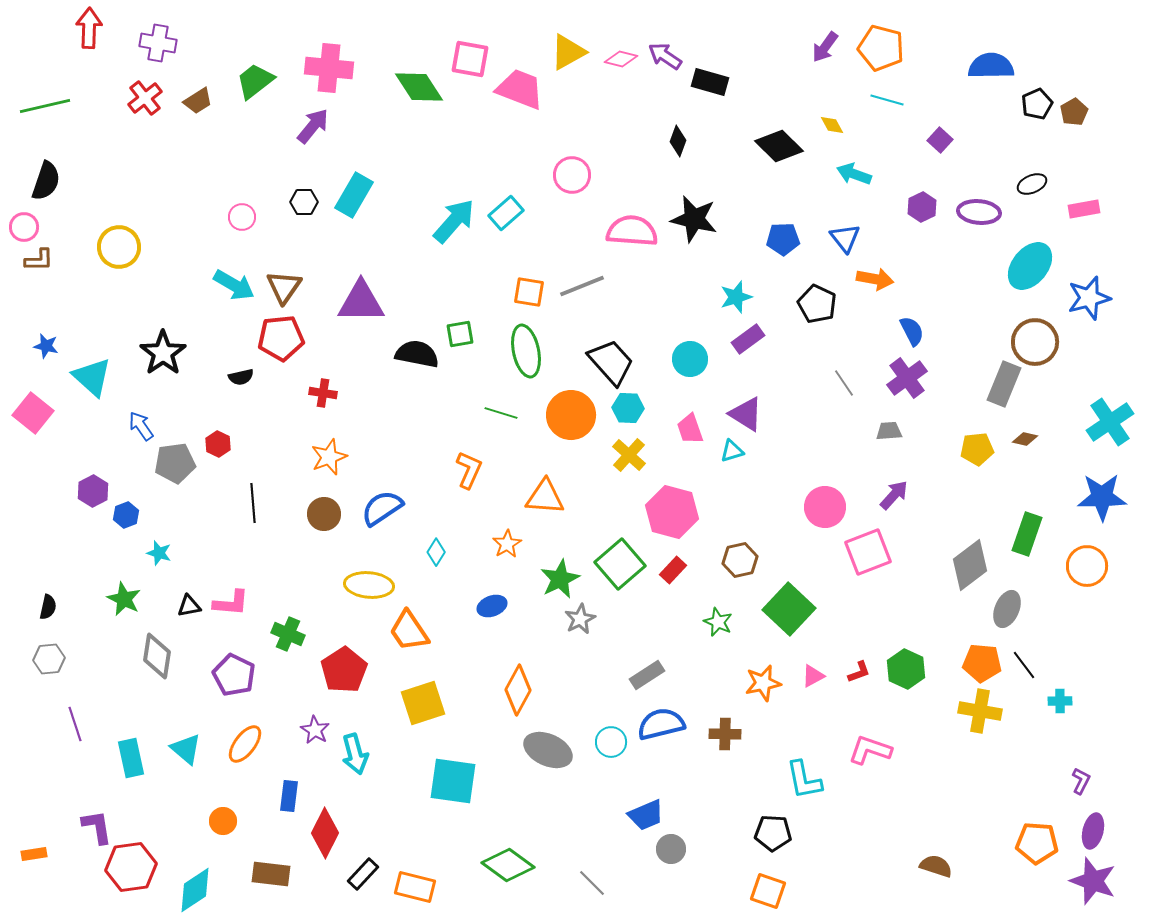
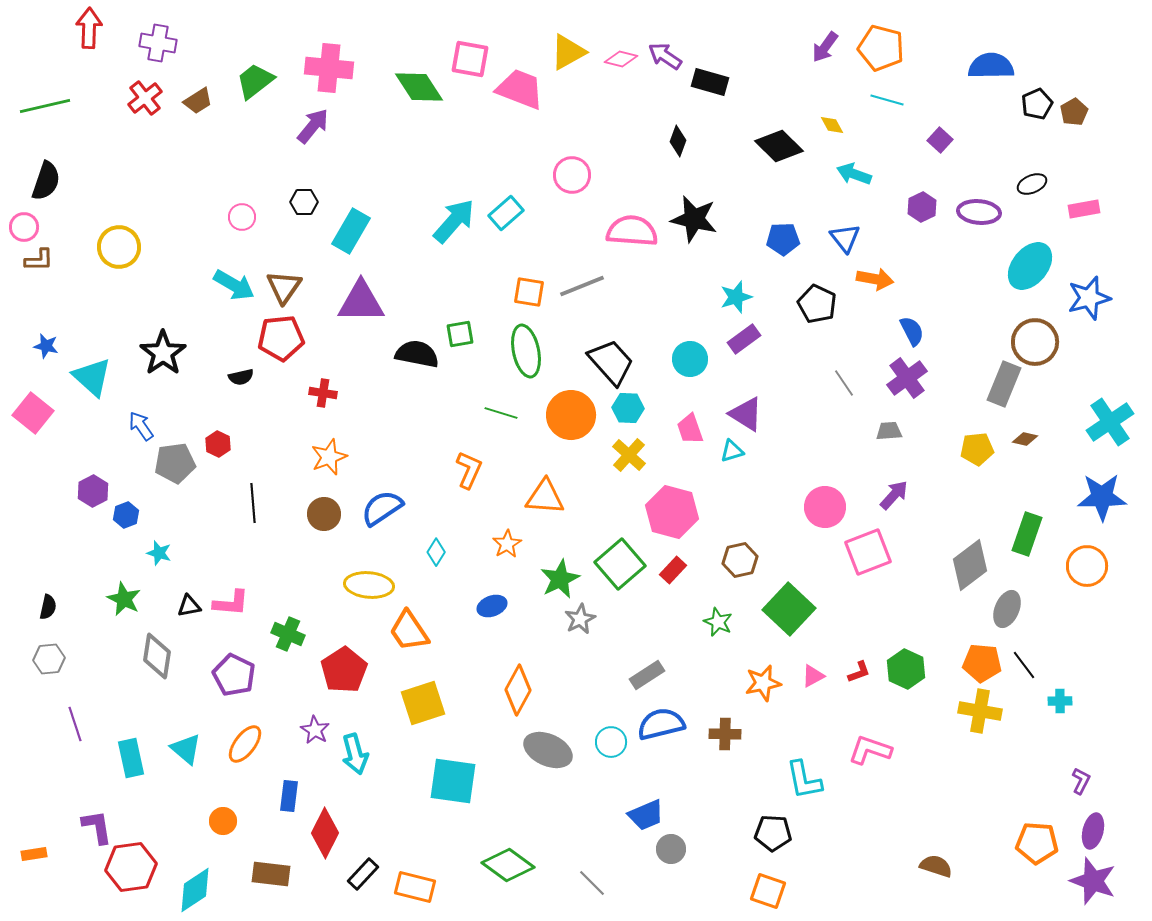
cyan rectangle at (354, 195): moved 3 px left, 36 px down
purple rectangle at (748, 339): moved 4 px left
